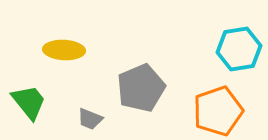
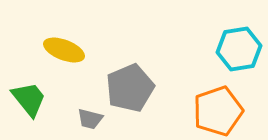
yellow ellipse: rotated 18 degrees clockwise
gray pentagon: moved 11 px left
green trapezoid: moved 3 px up
gray trapezoid: rotated 8 degrees counterclockwise
